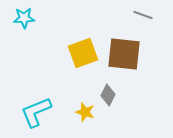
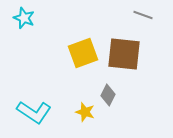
cyan star: rotated 25 degrees clockwise
cyan L-shape: moved 2 px left; rotated 124 degrees counterclockwise
